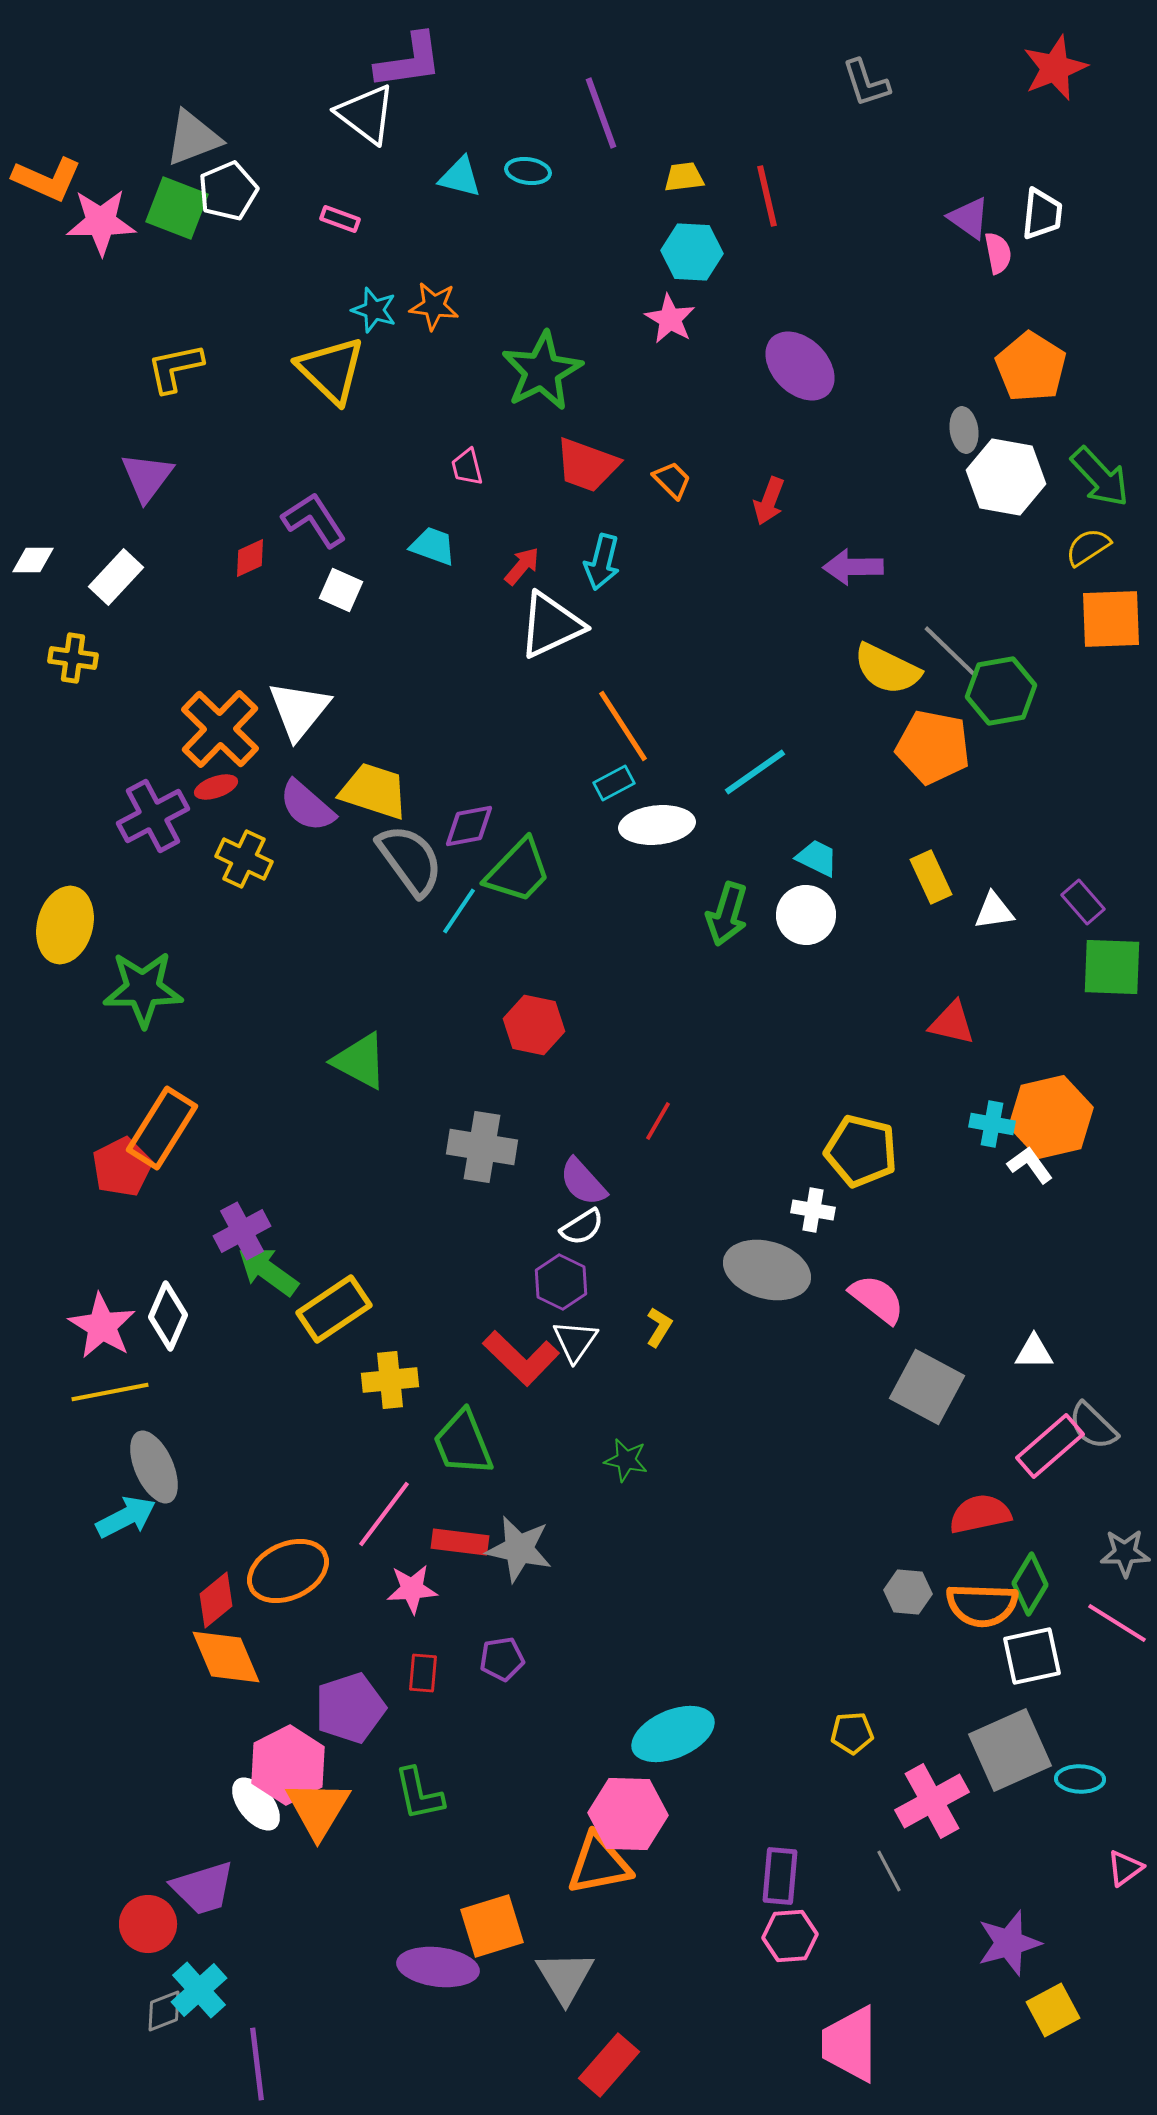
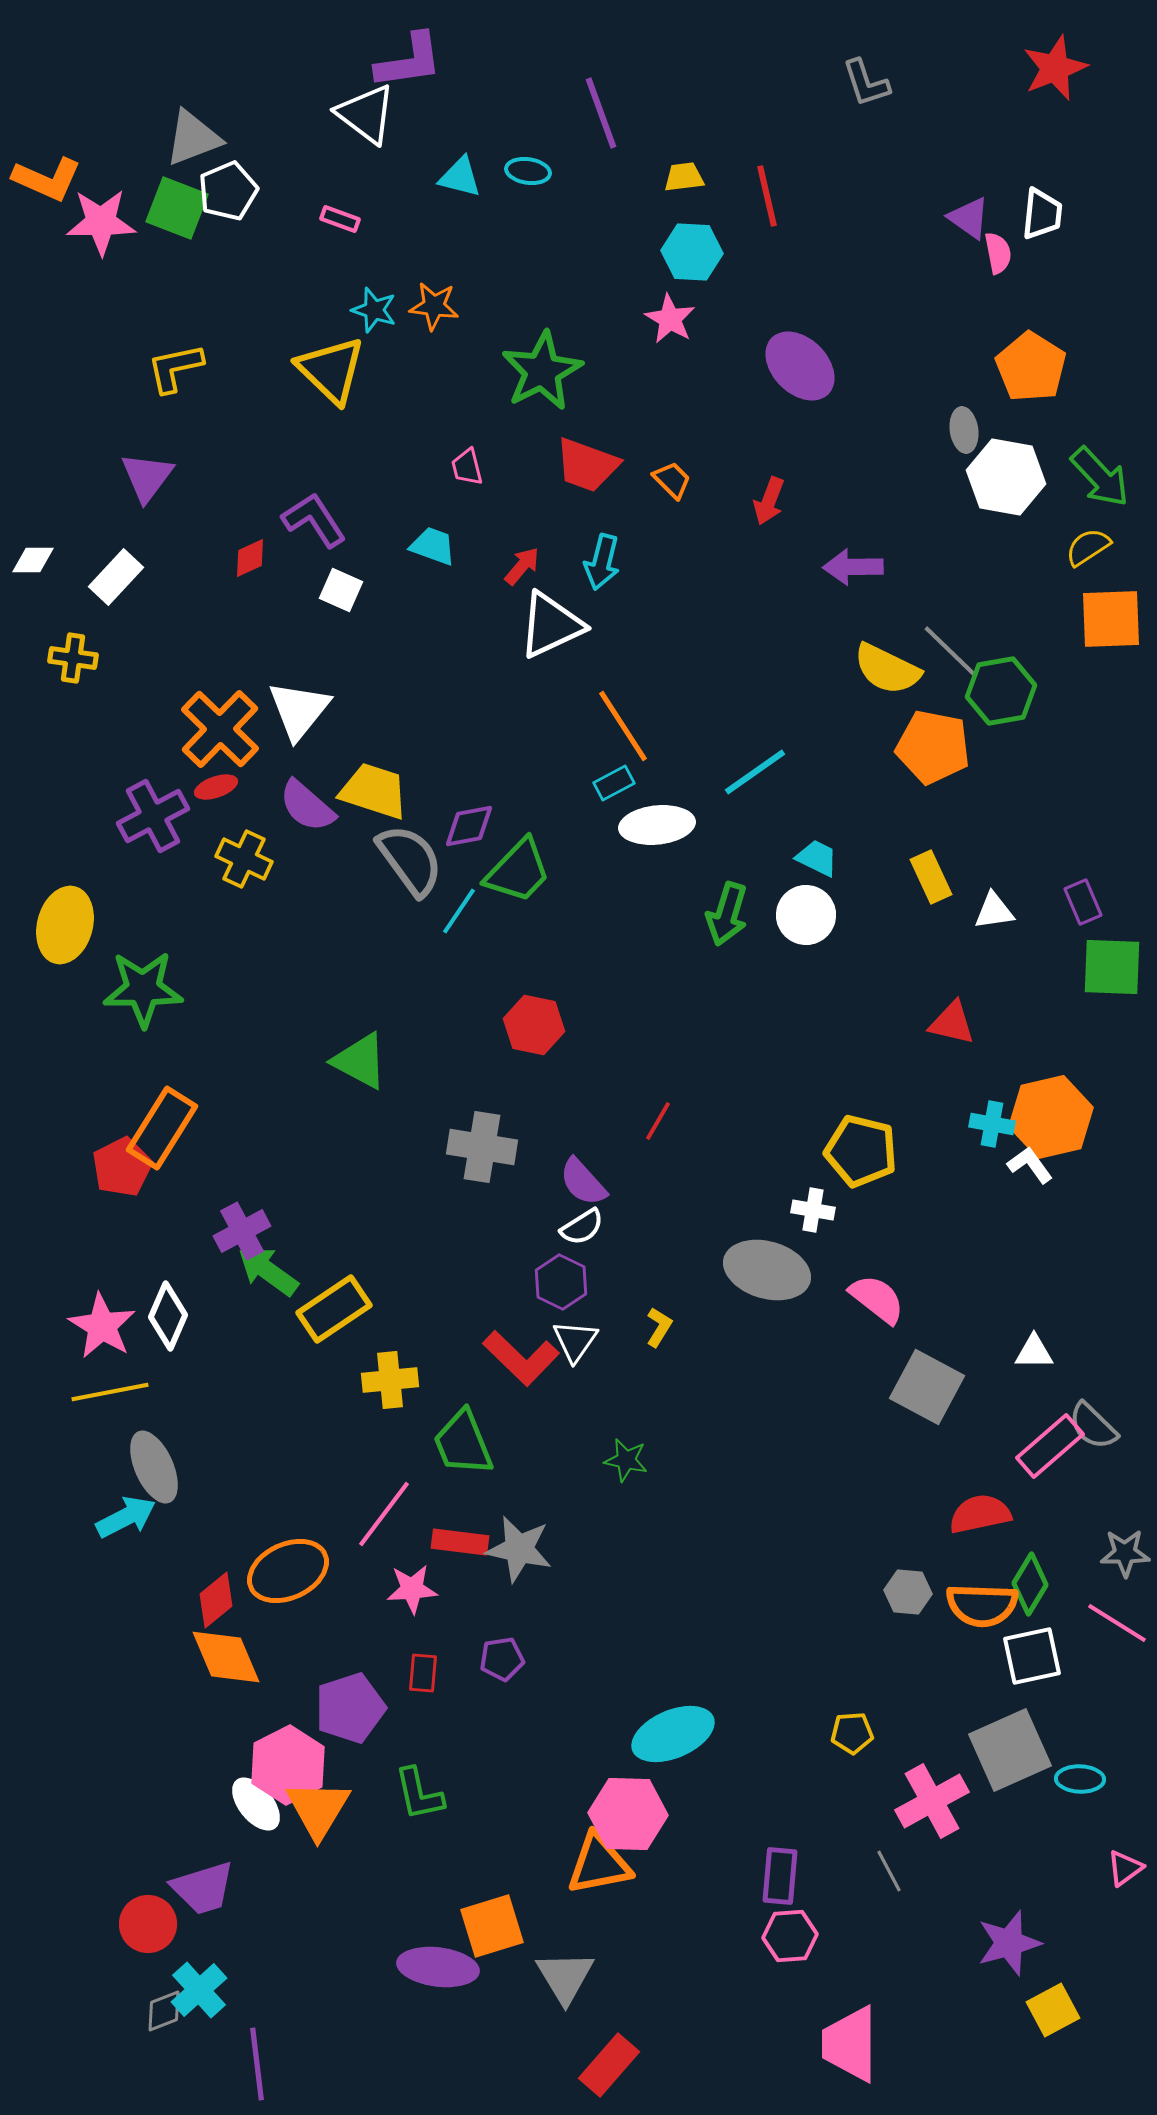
purple rectangle at (1083, 902): rotated 18 degrees clockwise
